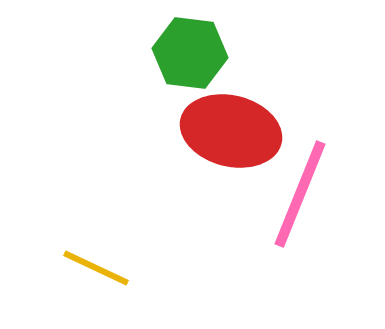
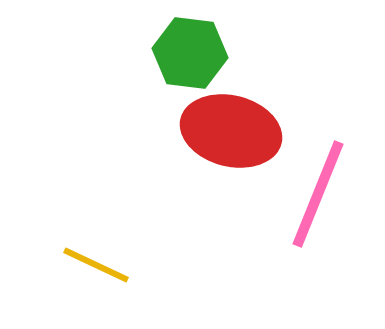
pink line: moved 18 px right
yellow line: moved 3 px up
